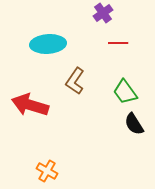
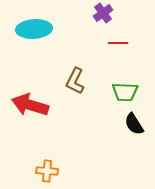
cyan ellipse: moved 14 px left, 15 px up
brown L-shape: rotated 8 degrees counterclockwise
green trapezoid: rotated 52 degrees counterclockwise
orange cross: rotated 25 degrees counterclockwise
